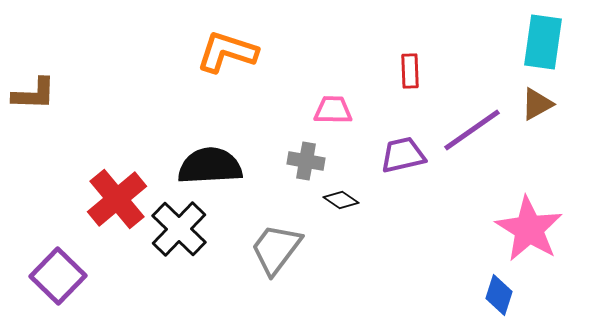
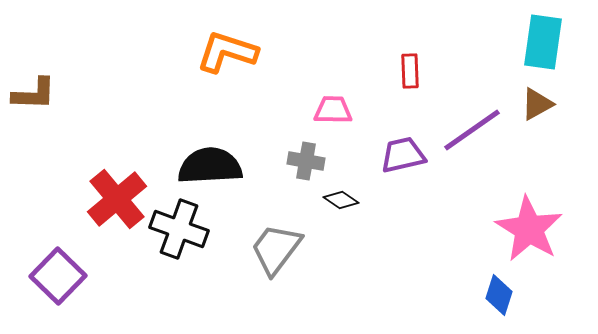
black cross: rotated 24 degrees counterclockwise
